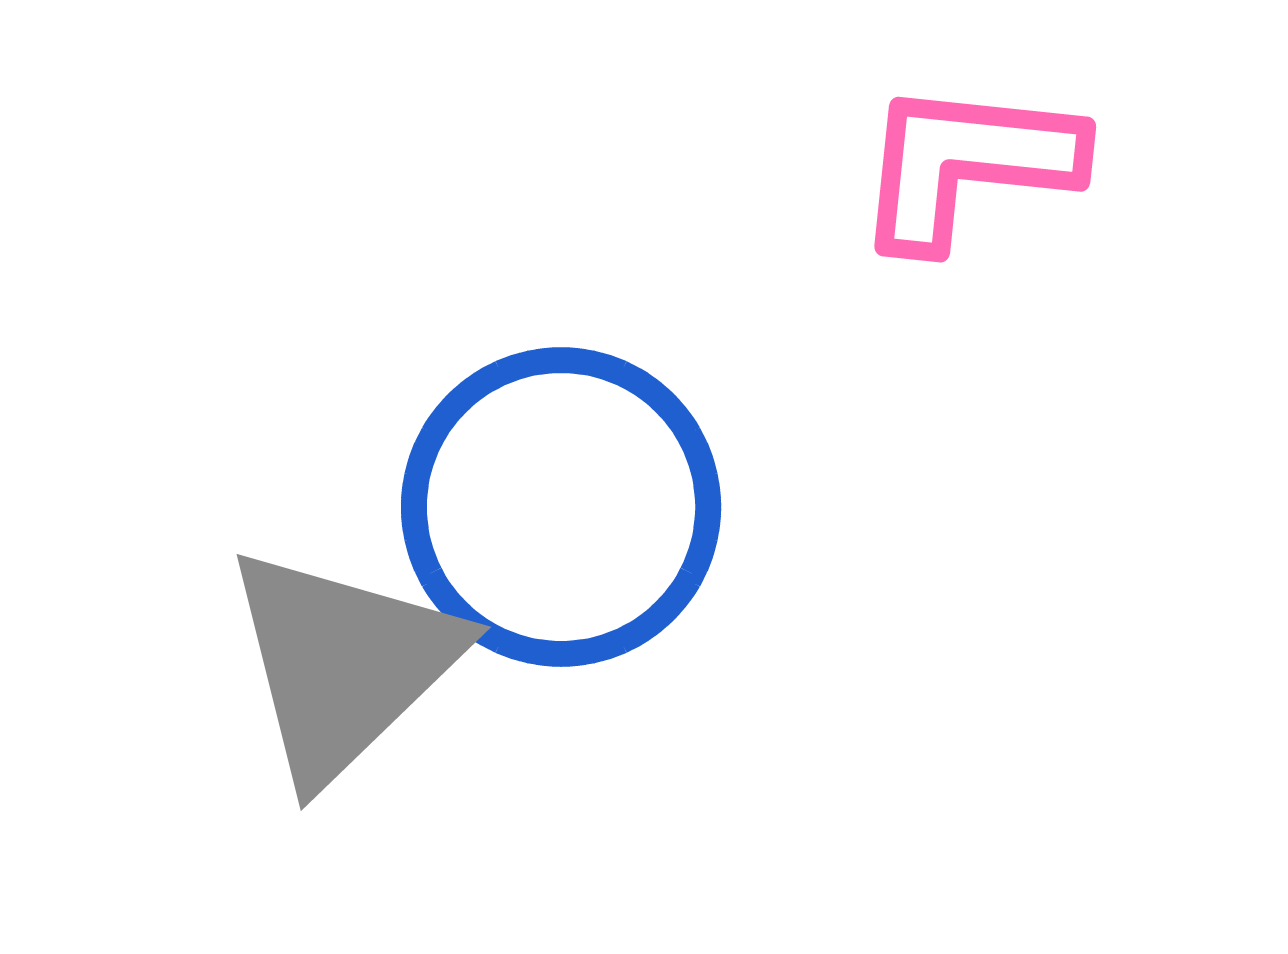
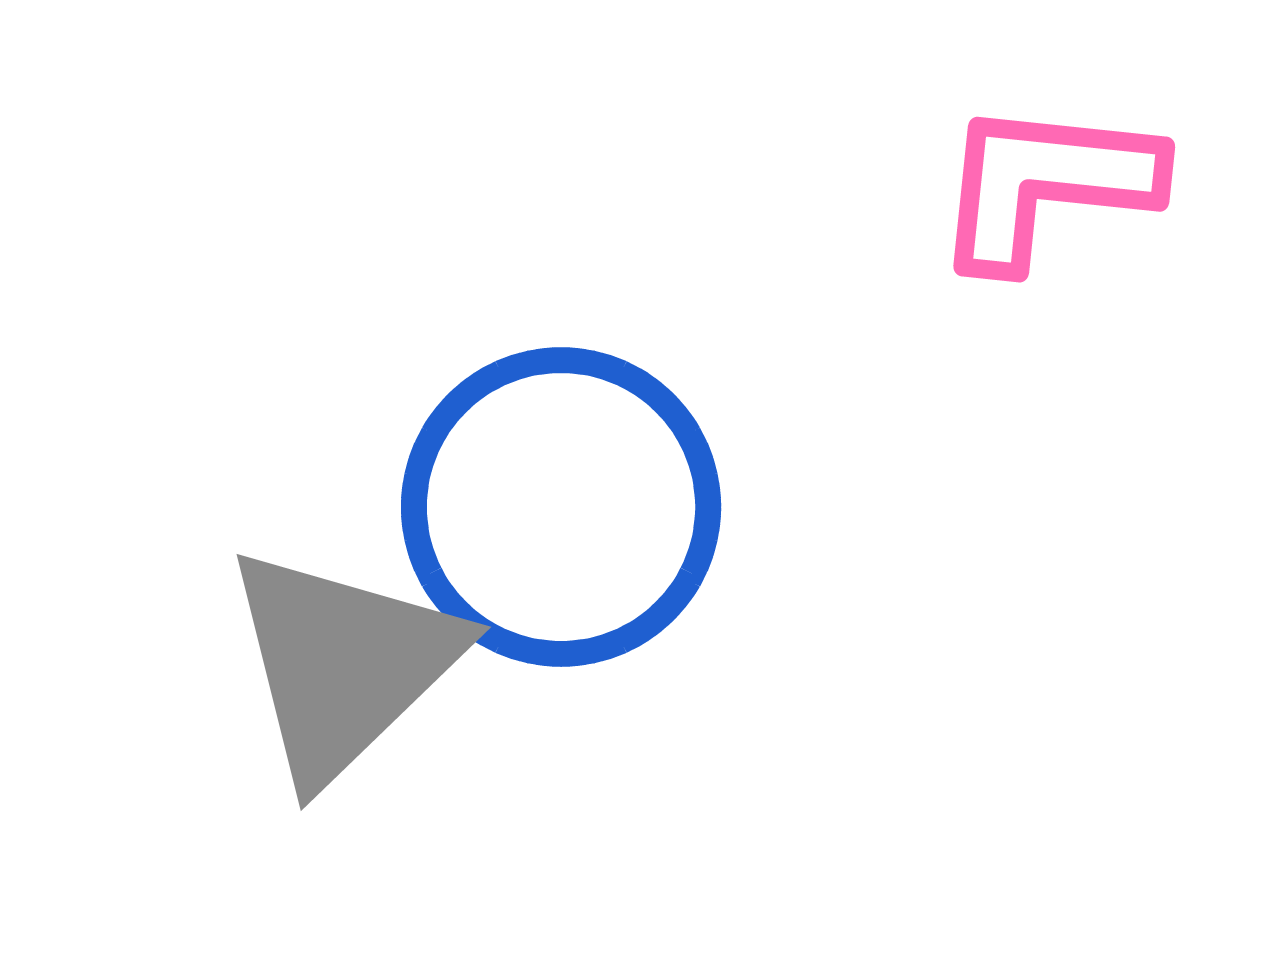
pink L-shape: moved 79 px right, 20 px down
